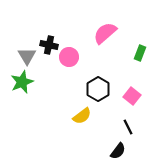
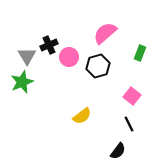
black cross: rotated 36 degrees counterclockwise
black hexagon: moved 23 px up; rotated 15 degrees clockwise
black line: moved 1 px right, 3 px up
